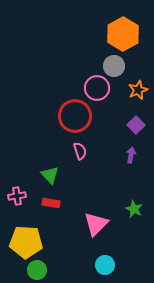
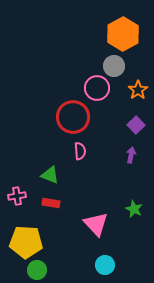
orange star: rotated 12 degrees counterclockwise
red circle: moved 2 px left, 1 px down
pink semicircle: rotated 12 degrees clockwise
green triangle: rotated 24 degrees counterclockwise
pink triangle: rotated 28 degrees counterclockwise
